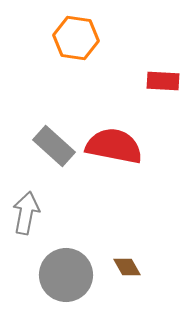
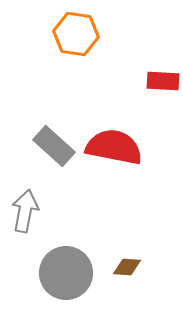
orange hexagon: moved 4 px up
red semicircle: moved 1 px down
gray arrow: moved 1 px left, 2 px up
brown diamond: rotated 56 degrees counterclockwise
gray circle: moved 2 px up
